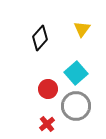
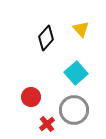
yellow triangle: moved 1 px left; rotated 18 degrees counterclockwise
black diamond: moved 6 px right
red circle: moved 17 px left, 8 px down
gray circle: moved 2 px left, 4 px down
